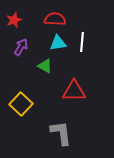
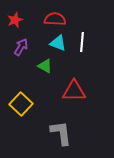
red star: moved 1 px right
cyan triangle: rotated 30 degrees clockwise
